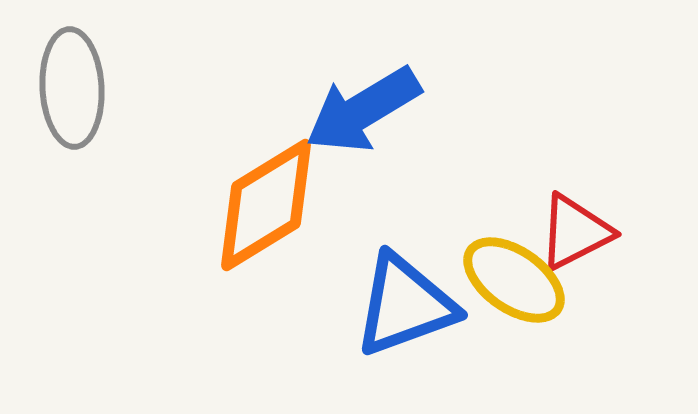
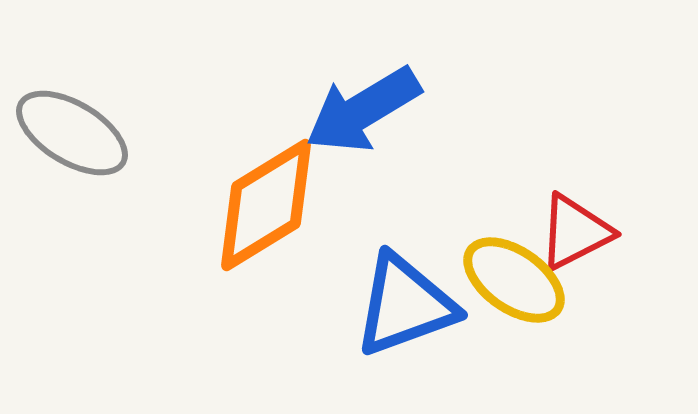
gray ellipse: moved 45 px down; rotated 56 degrees counterclockwise
